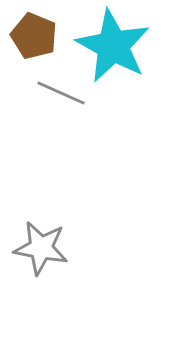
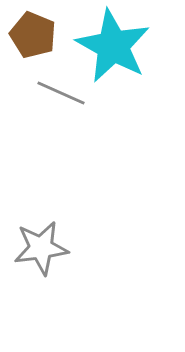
brown pentagon: moved 1 px left, 1 px up
gray star: rotated 18 degrees counterclockwise
